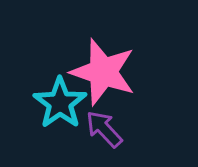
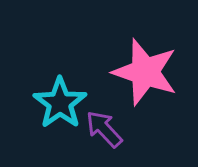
pink star: moved 42 px right
